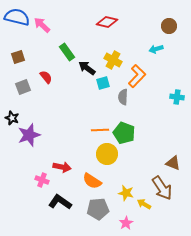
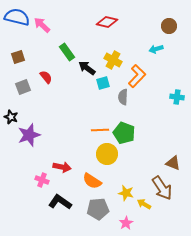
black star: moved 1 px left, 1 px up
